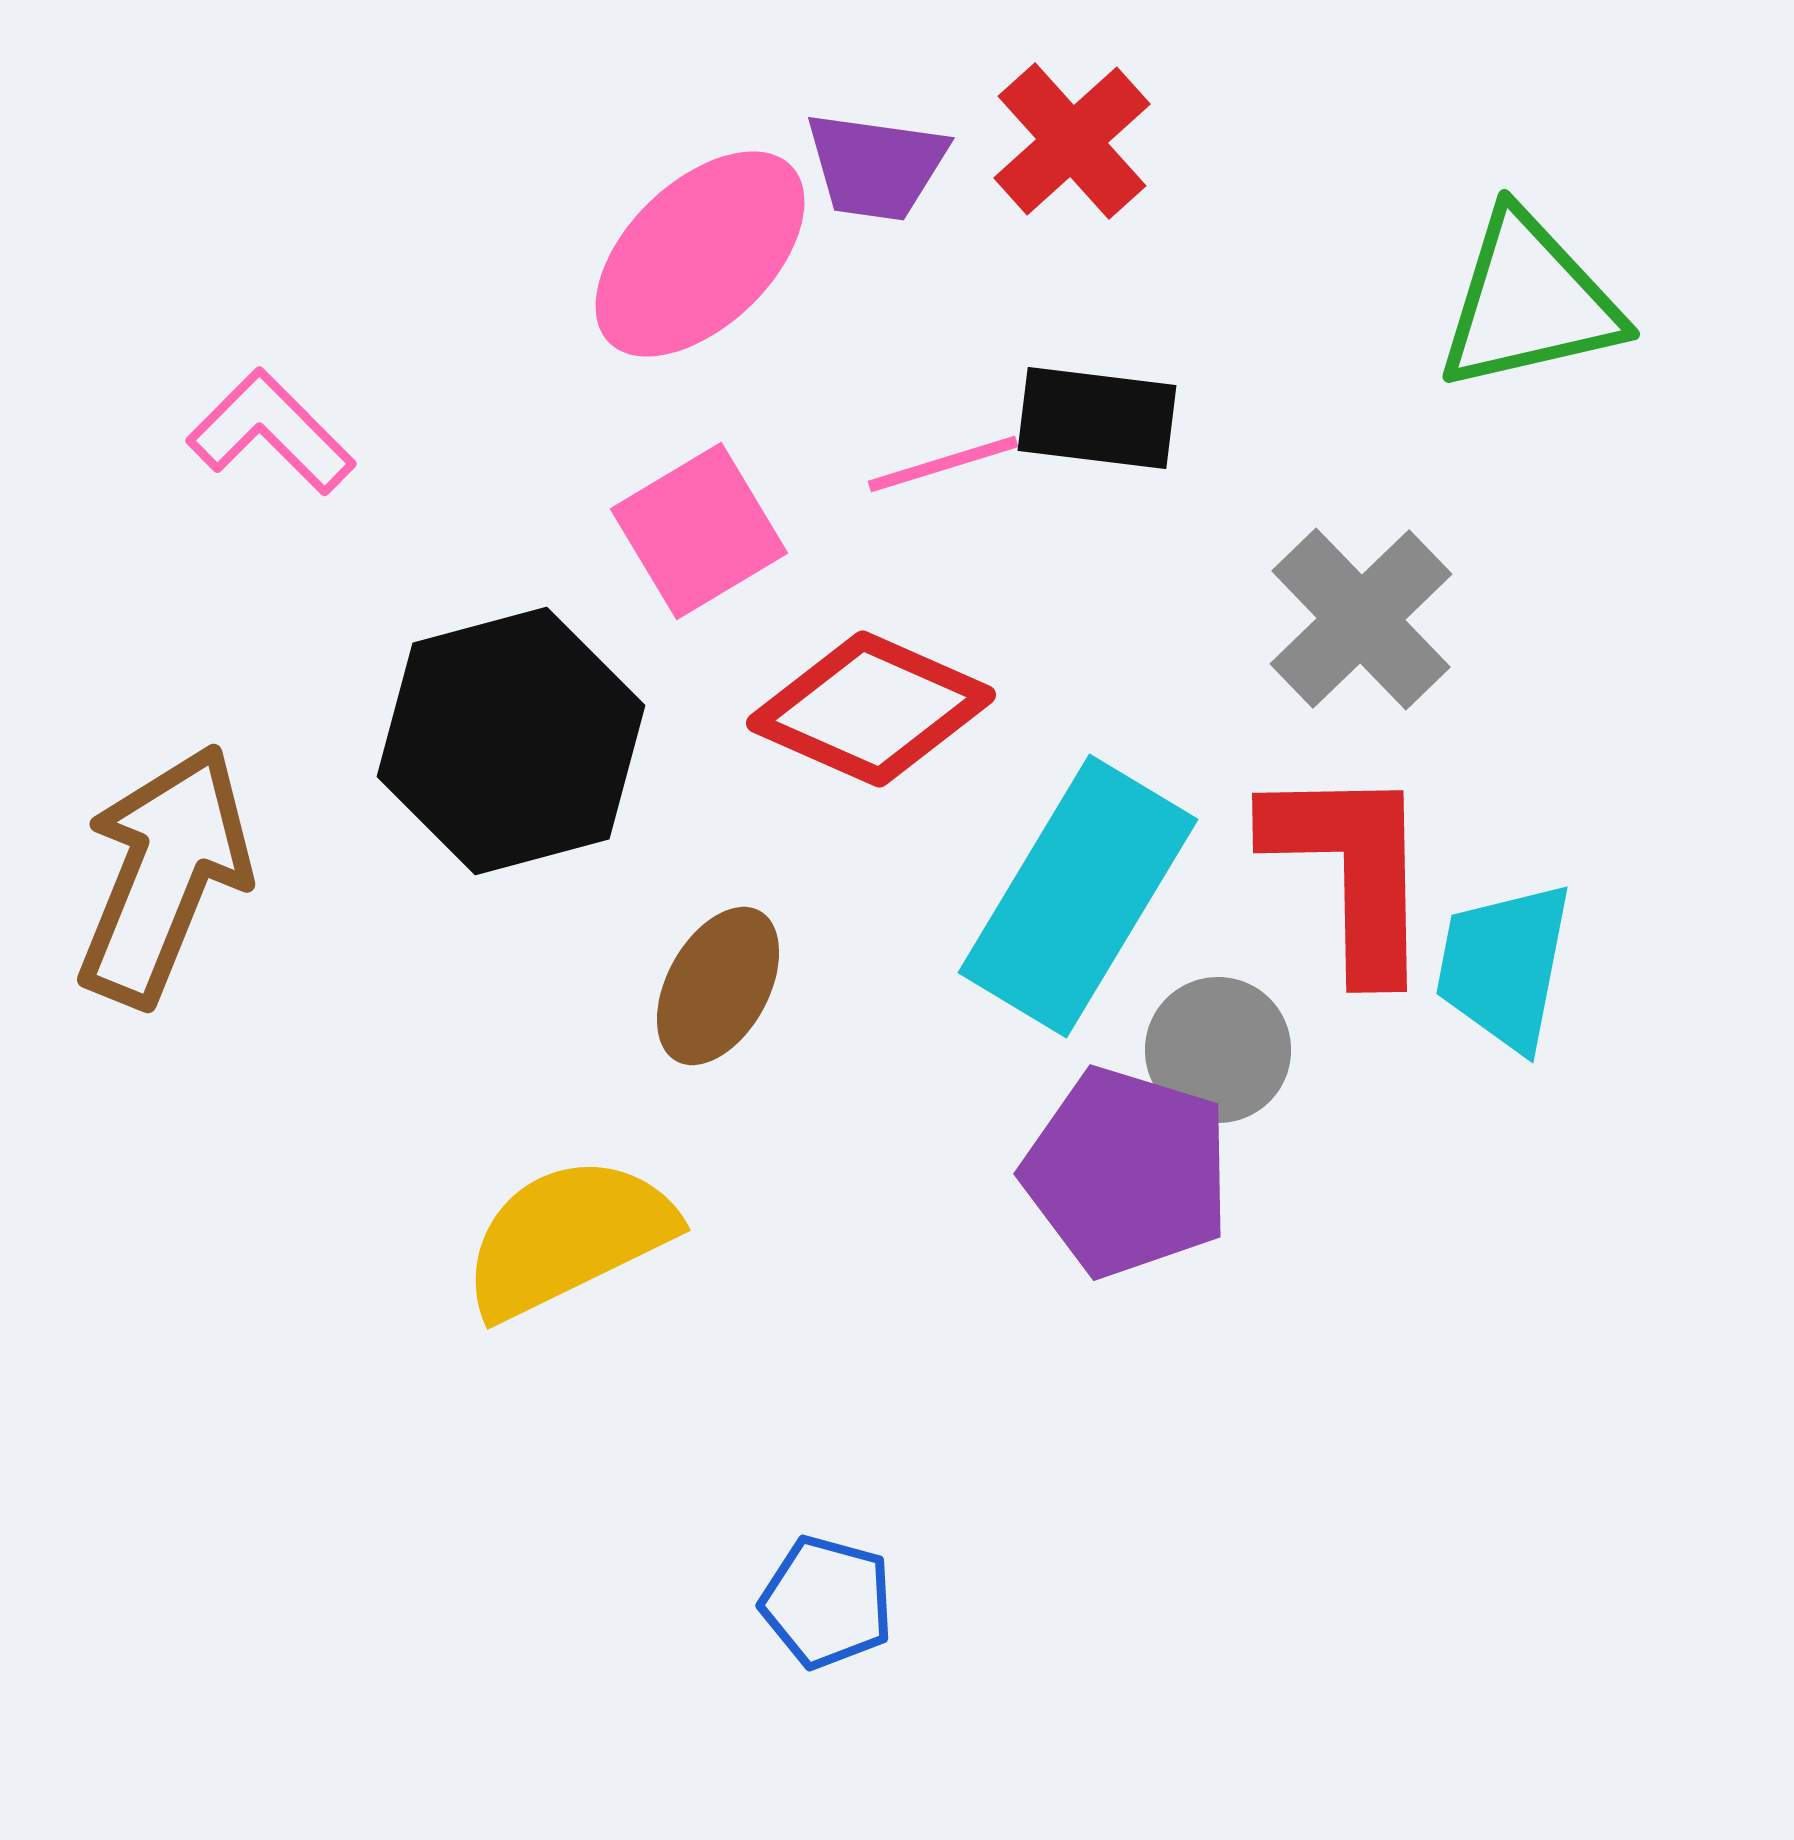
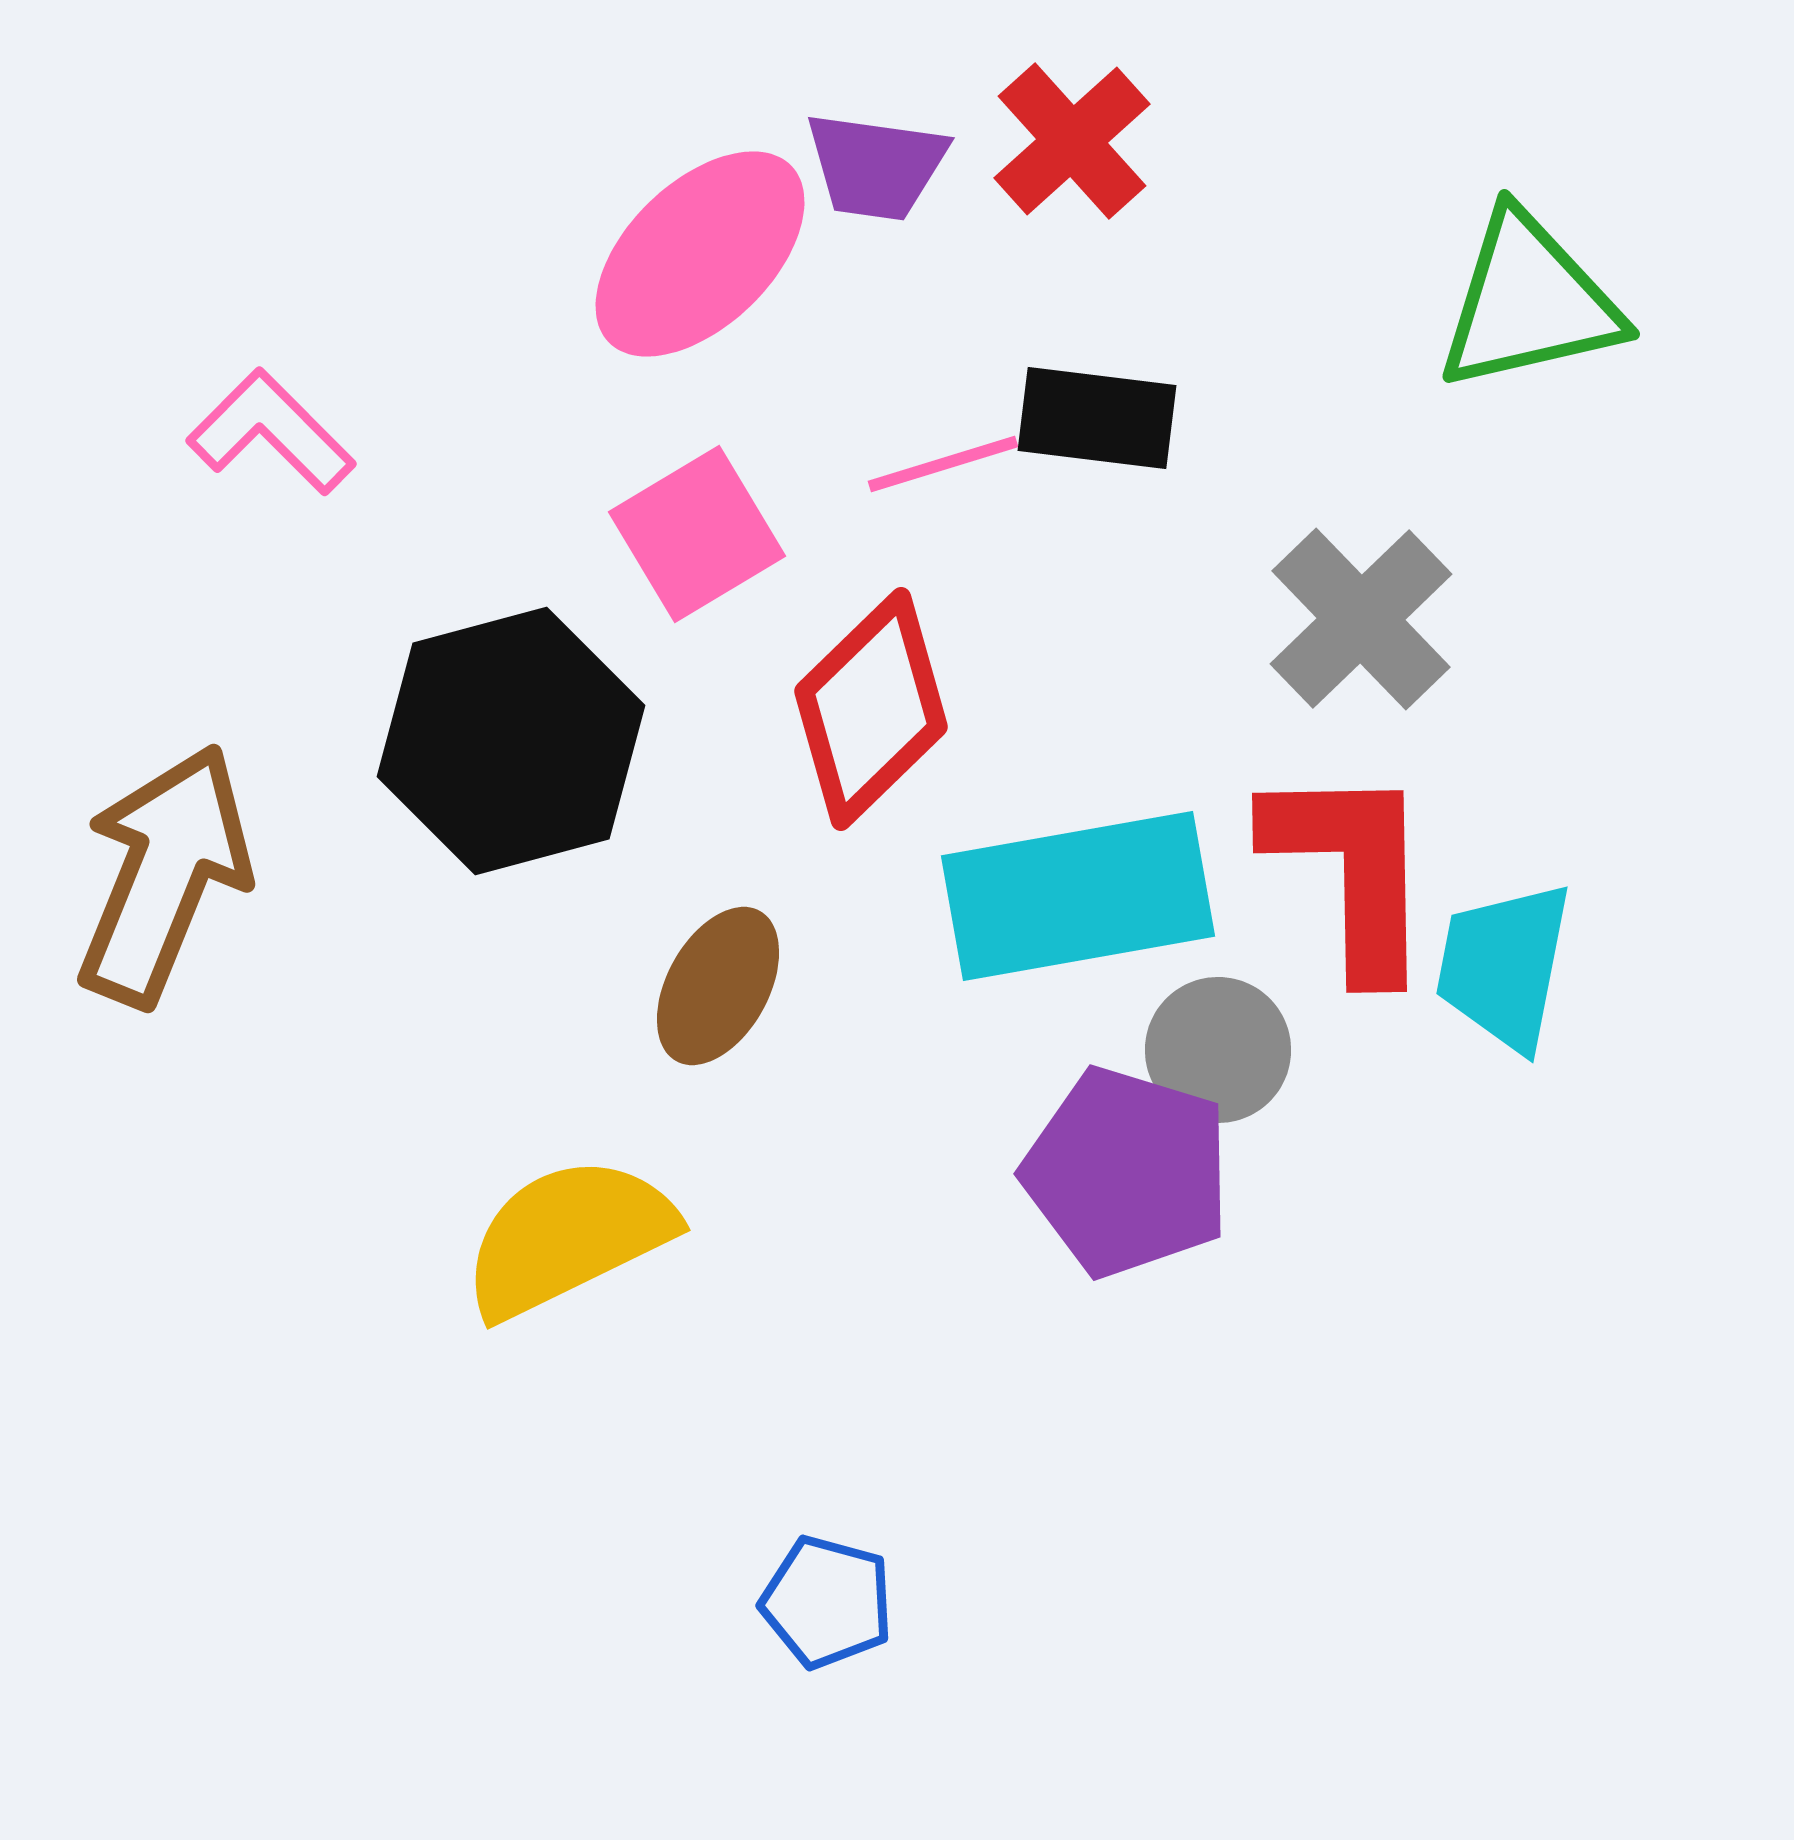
pink square: moved 2 px left, 3 px down
red diamond: rotated 68 degrees counterclockwise
cyan rectangle: rotated 49 degrees clockwise
